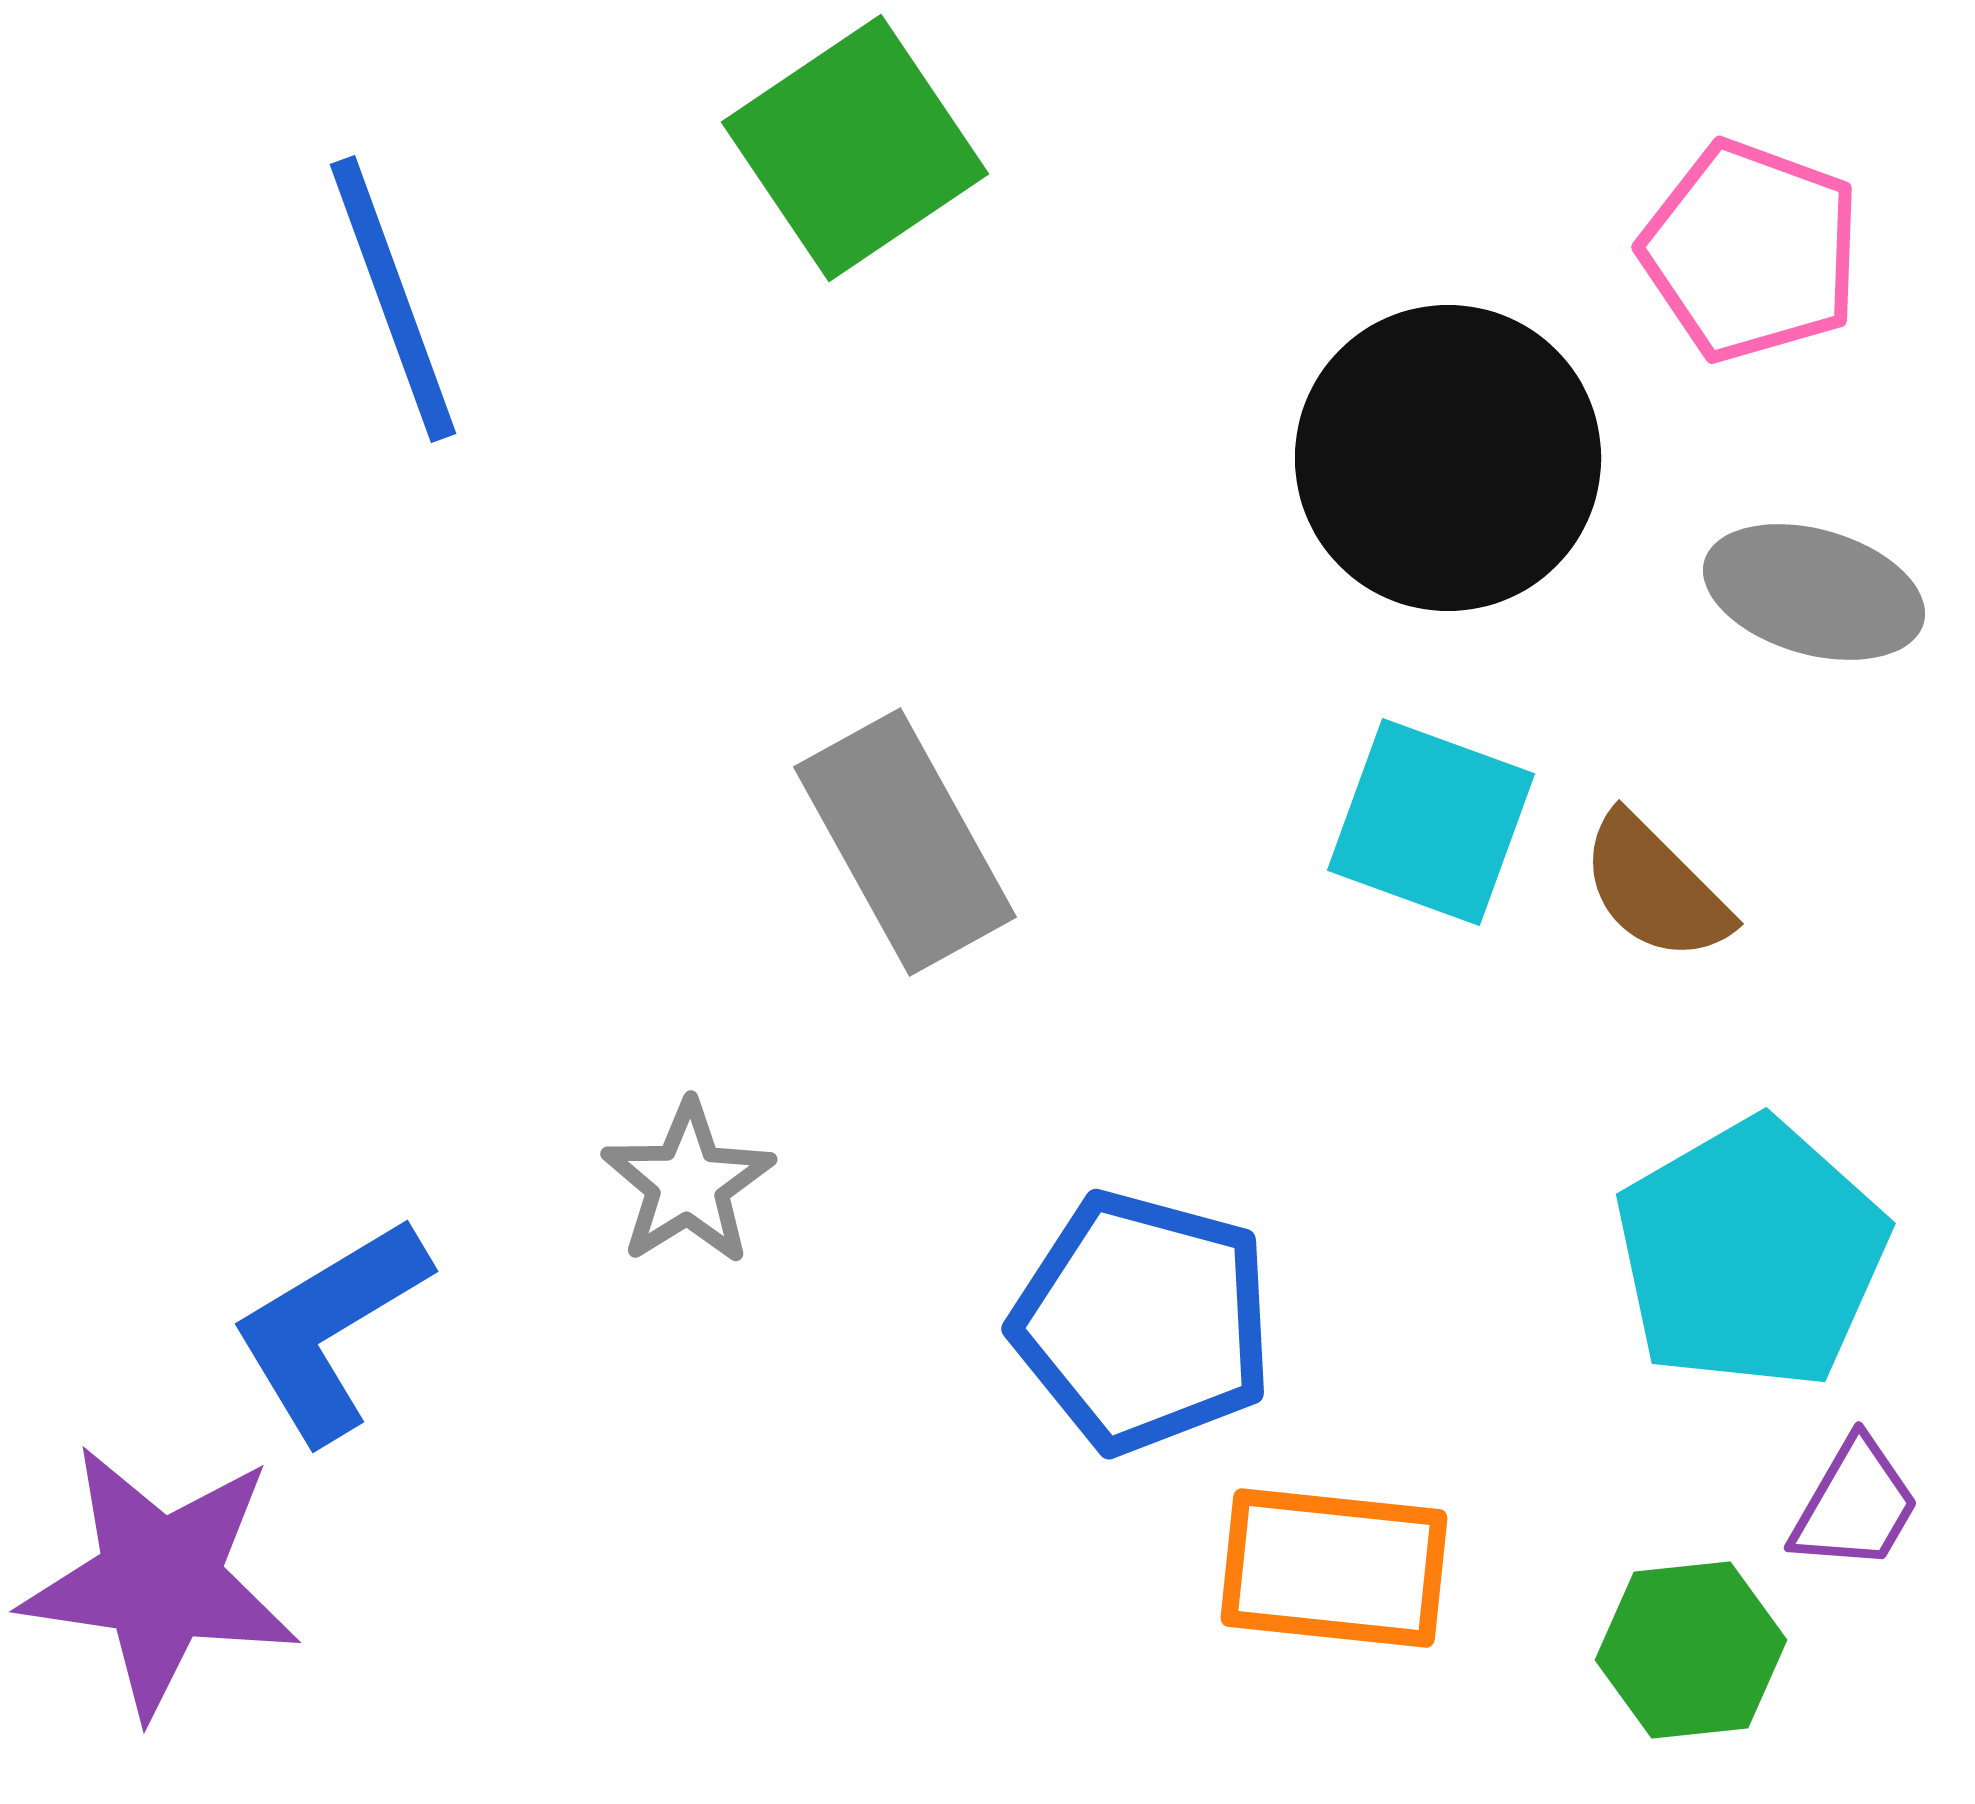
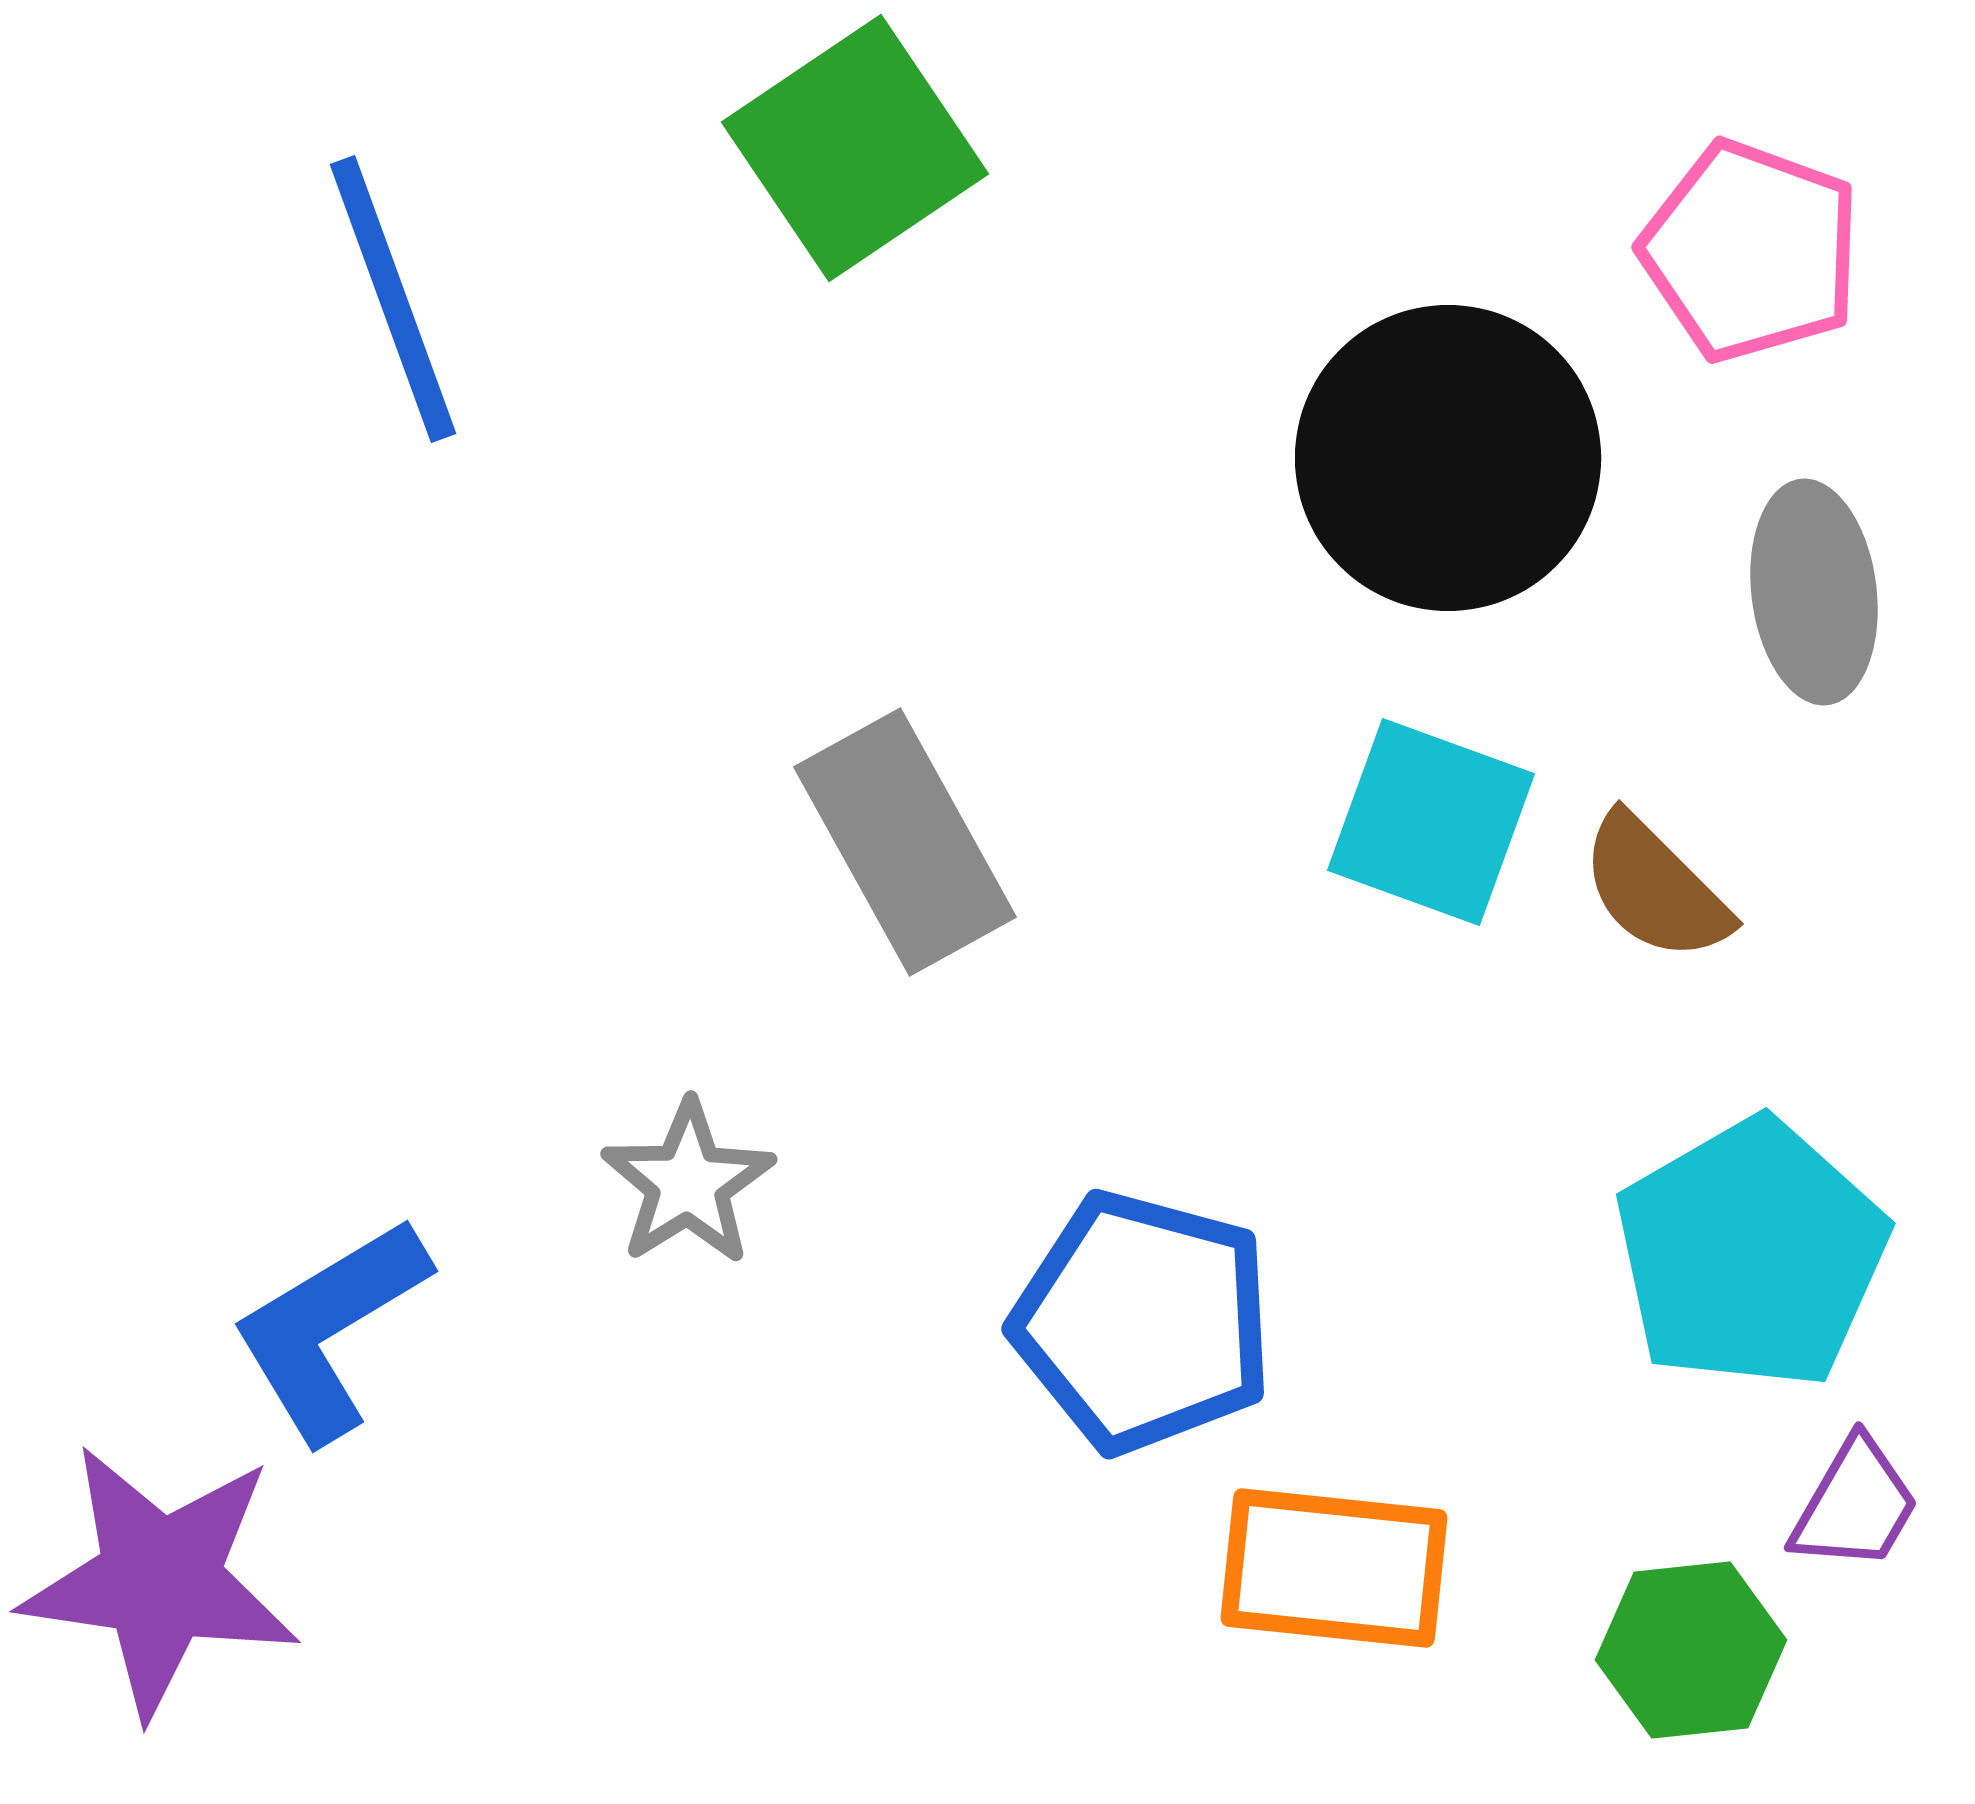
gray ellipse: rotated 67 degrees clockwise
